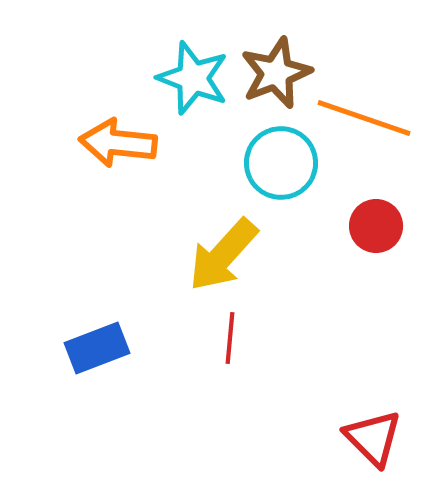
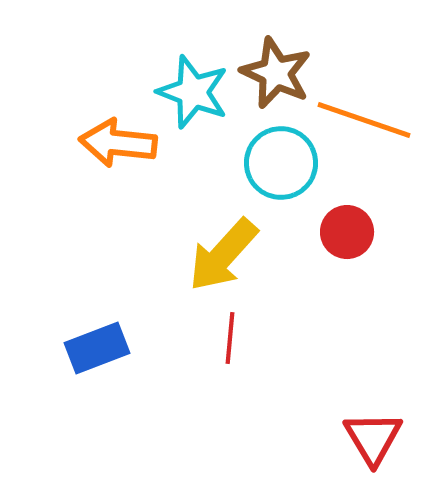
brown star: rotated 26 degrees counterclockwise
cyan star: moved 14 px down
orange line: moved 2 px down
red circle: moved 29 px left, 6 px down
red triangle: rotated 14 degrees clockwise
